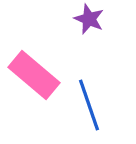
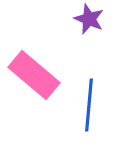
blue line: rotated 24 degrees clockwise
